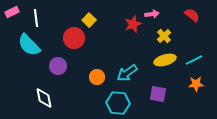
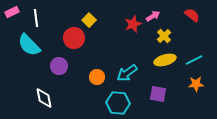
pink arrow: moved 1 px right, 2 px down; rotated 24 degrees counterclockwise
purple circle: moved 1 px right
